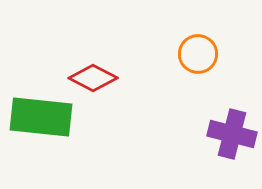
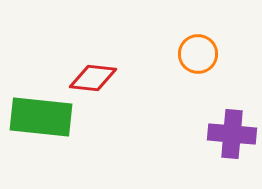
red diamond: rotated 21 degrees counterclockwise
purple cross: rotated 9 degrees counterclockwise
